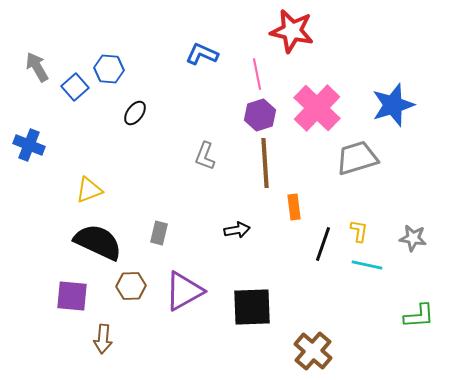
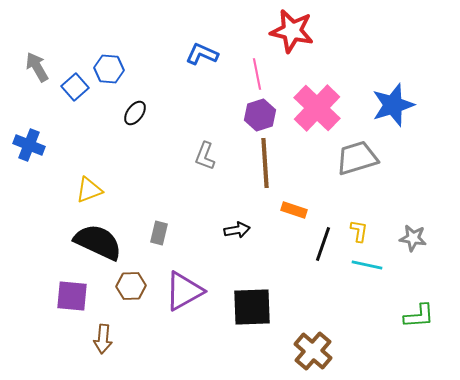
orange rectangle: moved 3 px down; rotated 65 degrees counterclockwise
